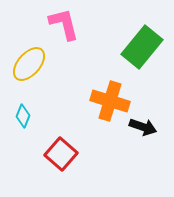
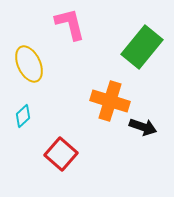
pink L-shape: moved 6 px right
yellow ellipse: rotated 66 degrees counterclockwise
cyan diamond: rotated 25 degrees clockwise
